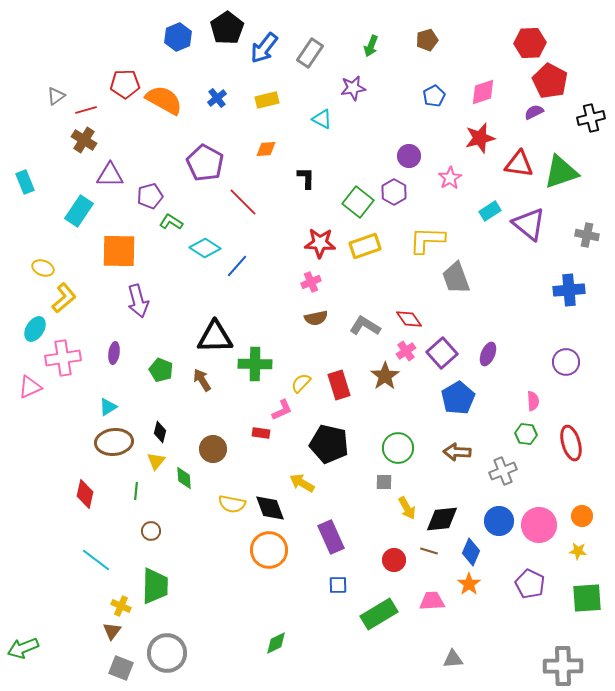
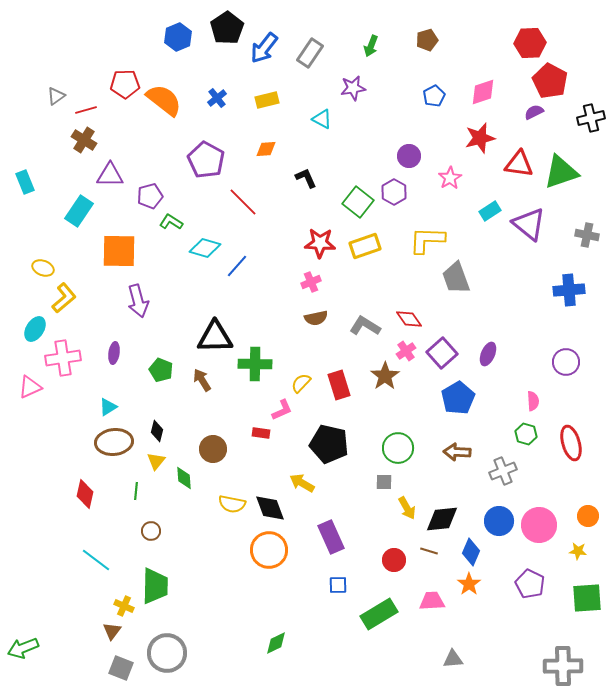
orange semicircle at (164, 100): rotated 9 degrees clockwise
purple pentagon at (205, 163): moved 1 px right, 3 px up
black L-shape at (306, 178): rotated 25 degrees counterclockwise
cyan diamond at (205, 248): rotated 16 degrees counterclockwise
black diamond at (160, 432): moved 3 px left, 1 px up
green hexagon at (526, 434): rotated 10 degrees clockwise
orange circle at (582, 516): moved 6 px right
yellow cross at (121, 606): moved 3 px right
